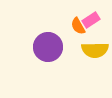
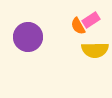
purple circle: moved 20 px left, 10 px up
